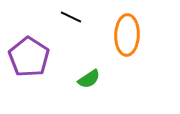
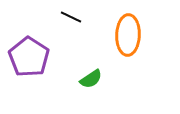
orange ellipse: moved 1 px right
green semicircle: moved 2 px right
